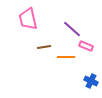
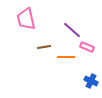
pink trapezoid: moved 2 px left
purple line: moved 1 px down
pink rectangle: moved 1 px right, 1 px down
